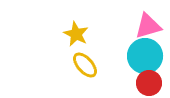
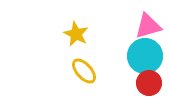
yellow ellipse: moved 1 px left, 6 px down
